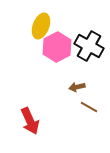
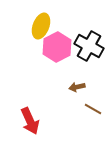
brown line: moved 4 px right, 2 px down
